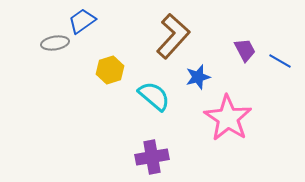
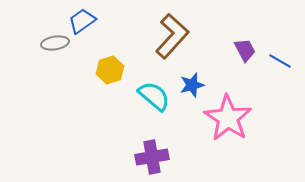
brown L-shape: moved 1 px left
blue star: moved 6 px left, 8 px down
